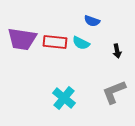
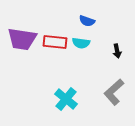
blue semicircle: moved 5 px left
cyan semicircle: rotated 18 degrees counterclockwise
gray L-shape: rotated 20 degrees counterclockwise
cyan cross: moved 2 px right, 1 px down
